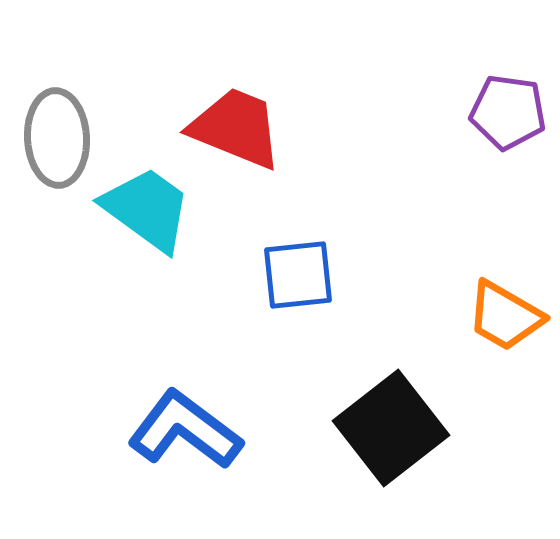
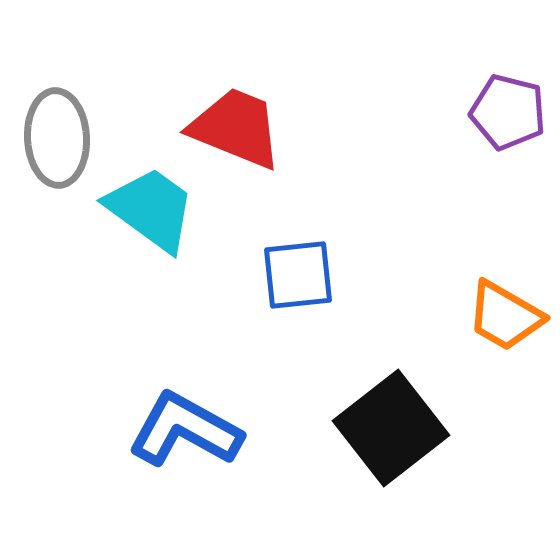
purple pentagon: rotated 6 degrees clockwise
cyan trapezoid: moved 4 px right
blue L-shape: rotated 8 degrees counterclockwise
